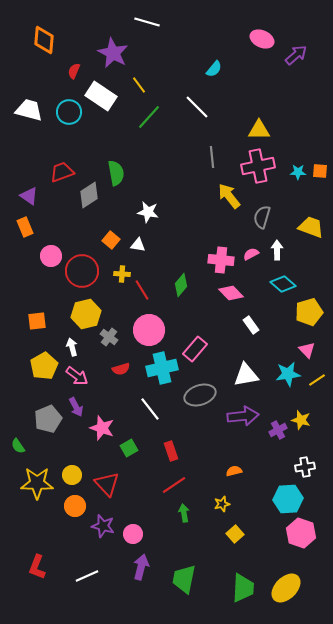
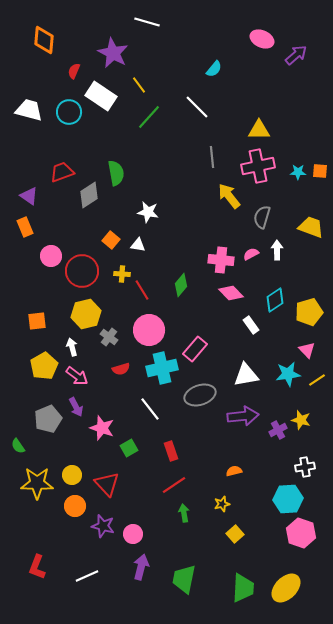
cyan diamond at (283, 284): moved 8 px left, 16 px down; rotated 75 degrees counterclockwise
